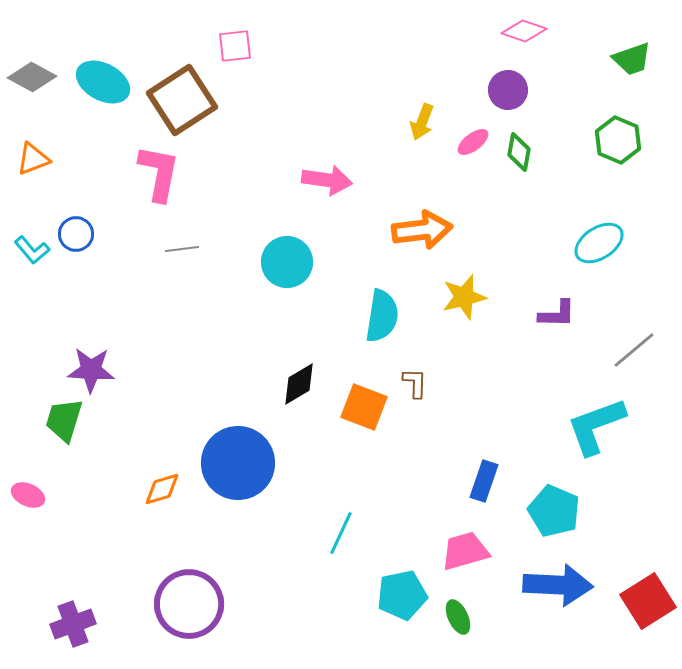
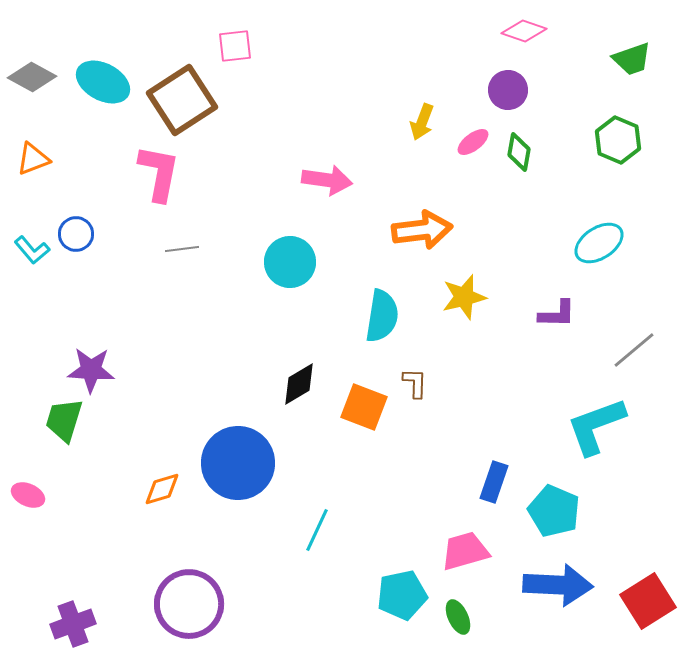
cyan circle at (287, 262): moved 3 px right
blue rectangle at (484, 481): moved 10 px right, 1 px down
cyan line at (341, 533): moved 24 px left, 3 px up
